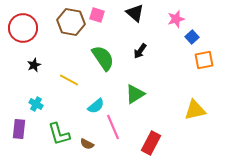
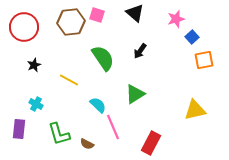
brown hexagon: rotated 16 degrees counterclockwise
red circle: moved 1 px right, 1 px up
cyan semicircle: moved 2 px right, 1 px up; rotated 96 degrees counterclockwise
